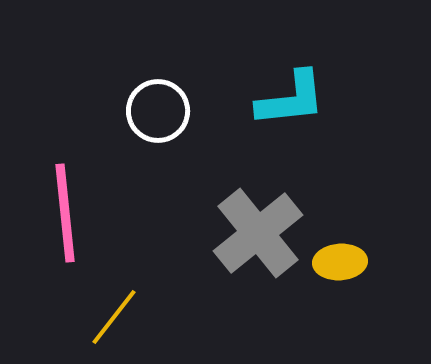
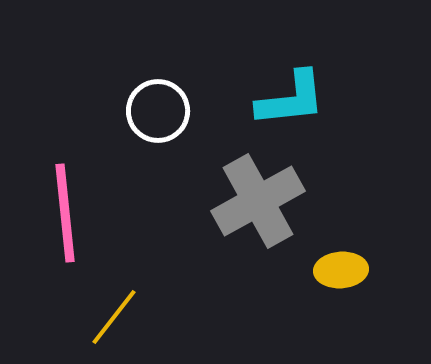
gray cross: moved 32 px up; rotated 10 degrees clockwise
yellow ellipse: moved 1 px right, 8 px down
